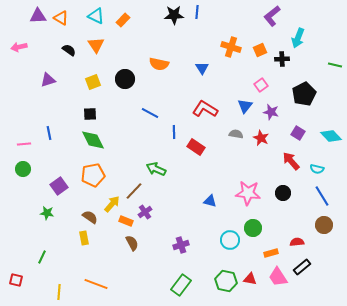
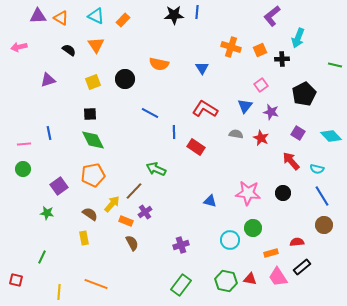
brown semicircle at (90, 217): moved 3 px up
